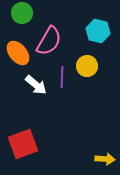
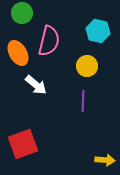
pink semicircle: rotated 16 degrees counterclockwise
orange ellipse: rotated 10 degrees clockwise
purple line: moved 21 px right, 24 px down
yellow arrow: moved 1 px down
